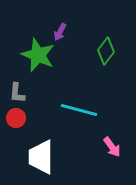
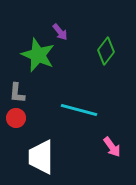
purple arrow: rotated 66 degrees counterclockwise
